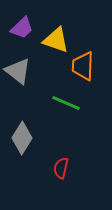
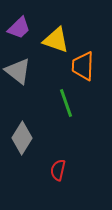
purple trapezoid: moved 3 px left
green line: rotated 48 degrees clockwise
red semicircle: moved 3 px left, 2 px down
